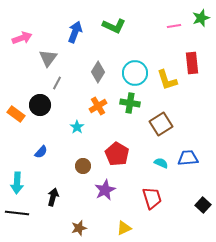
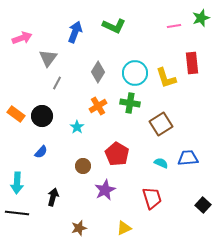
yellow L-shape: moved 1 px left, 2 px up
black circle: moved 2 px right, 11 px down
